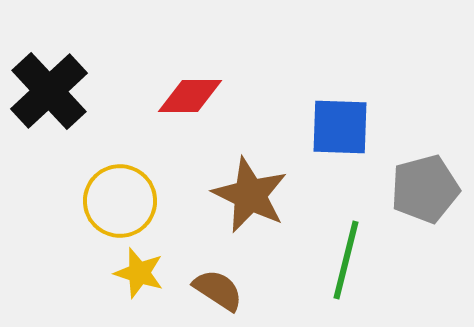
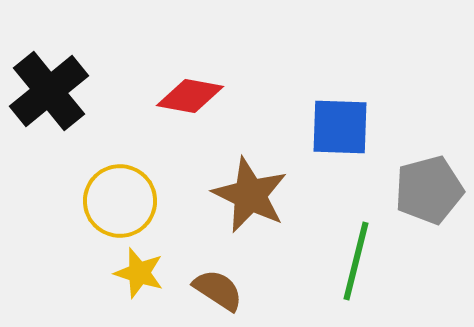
black cross: rotated 4 degrees clockwise
red diamond: rotated 10 degrees clockwise
gray pentagon: moved 4 px right, 1 px down
green line: moved 10 px right, 1 px down
